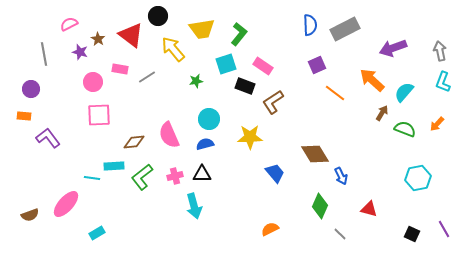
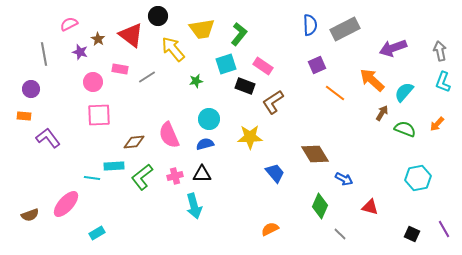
blue arrow at (341, 176): moved 3 px right, 3 px down; rotated 36 degrees counterclockwise
red triangle at (369, 209): moved 1 px right, 2 px up
